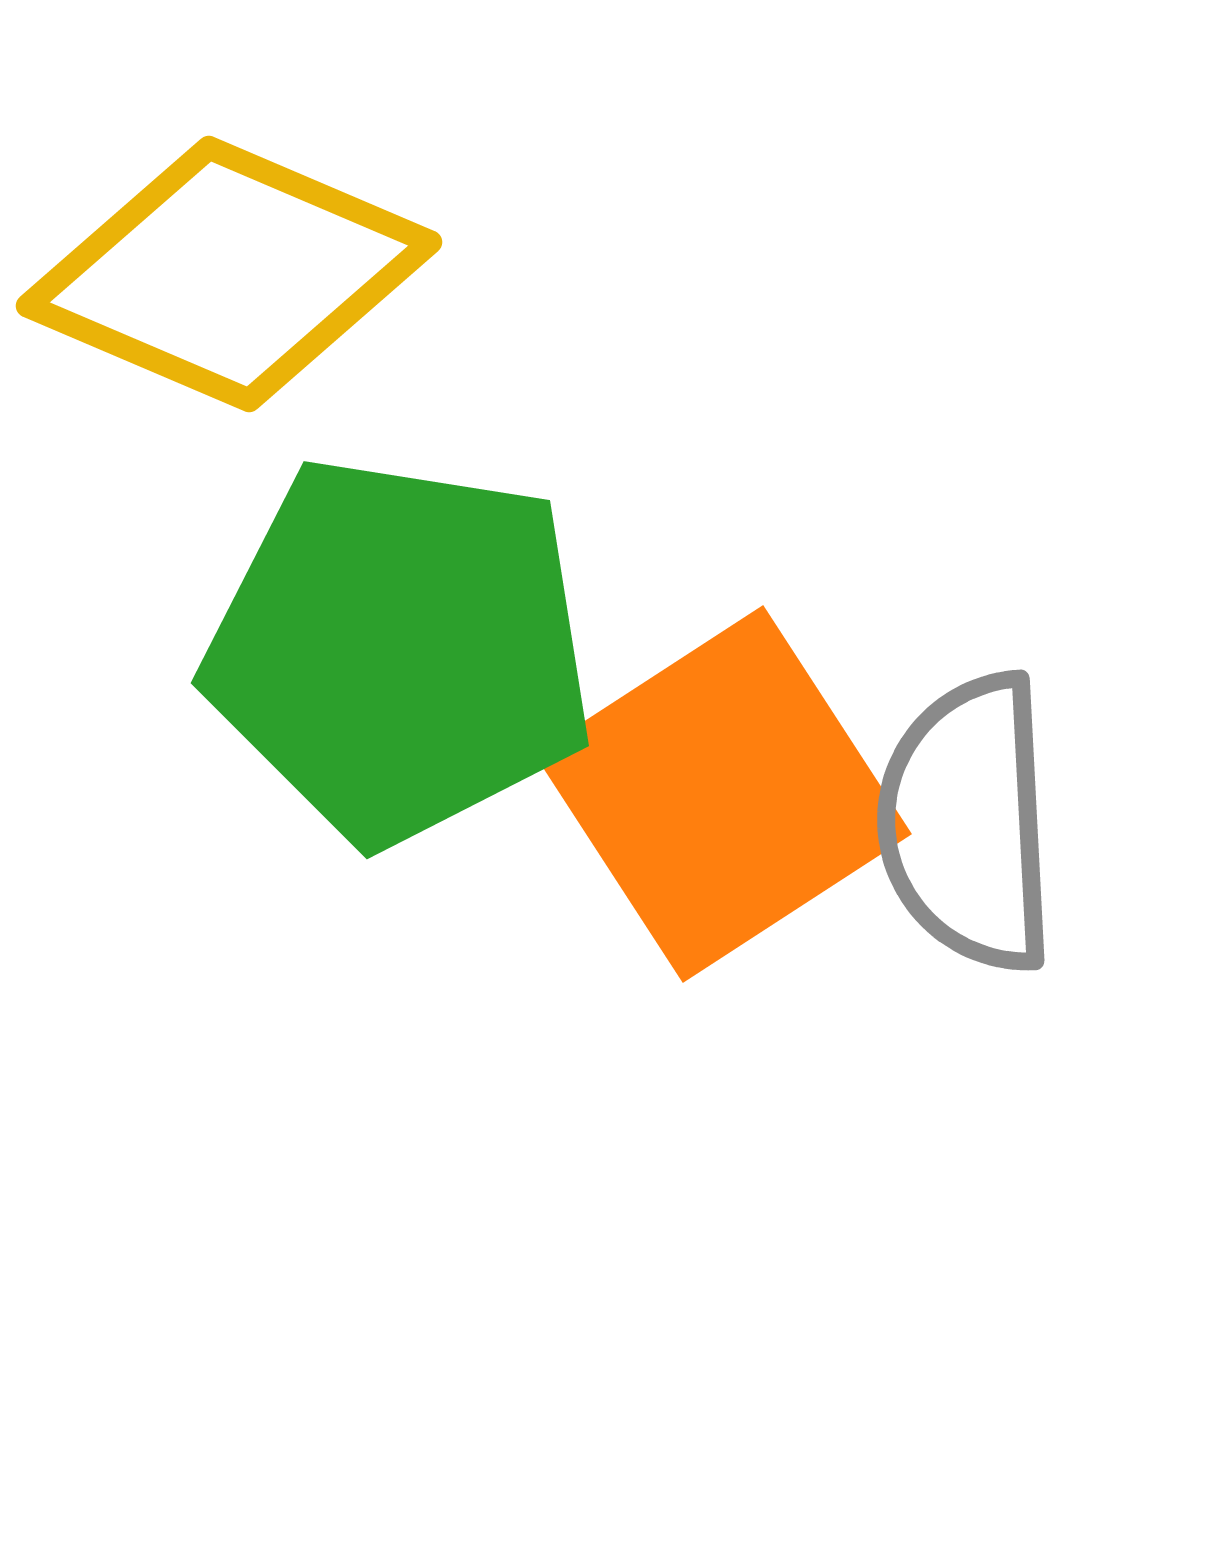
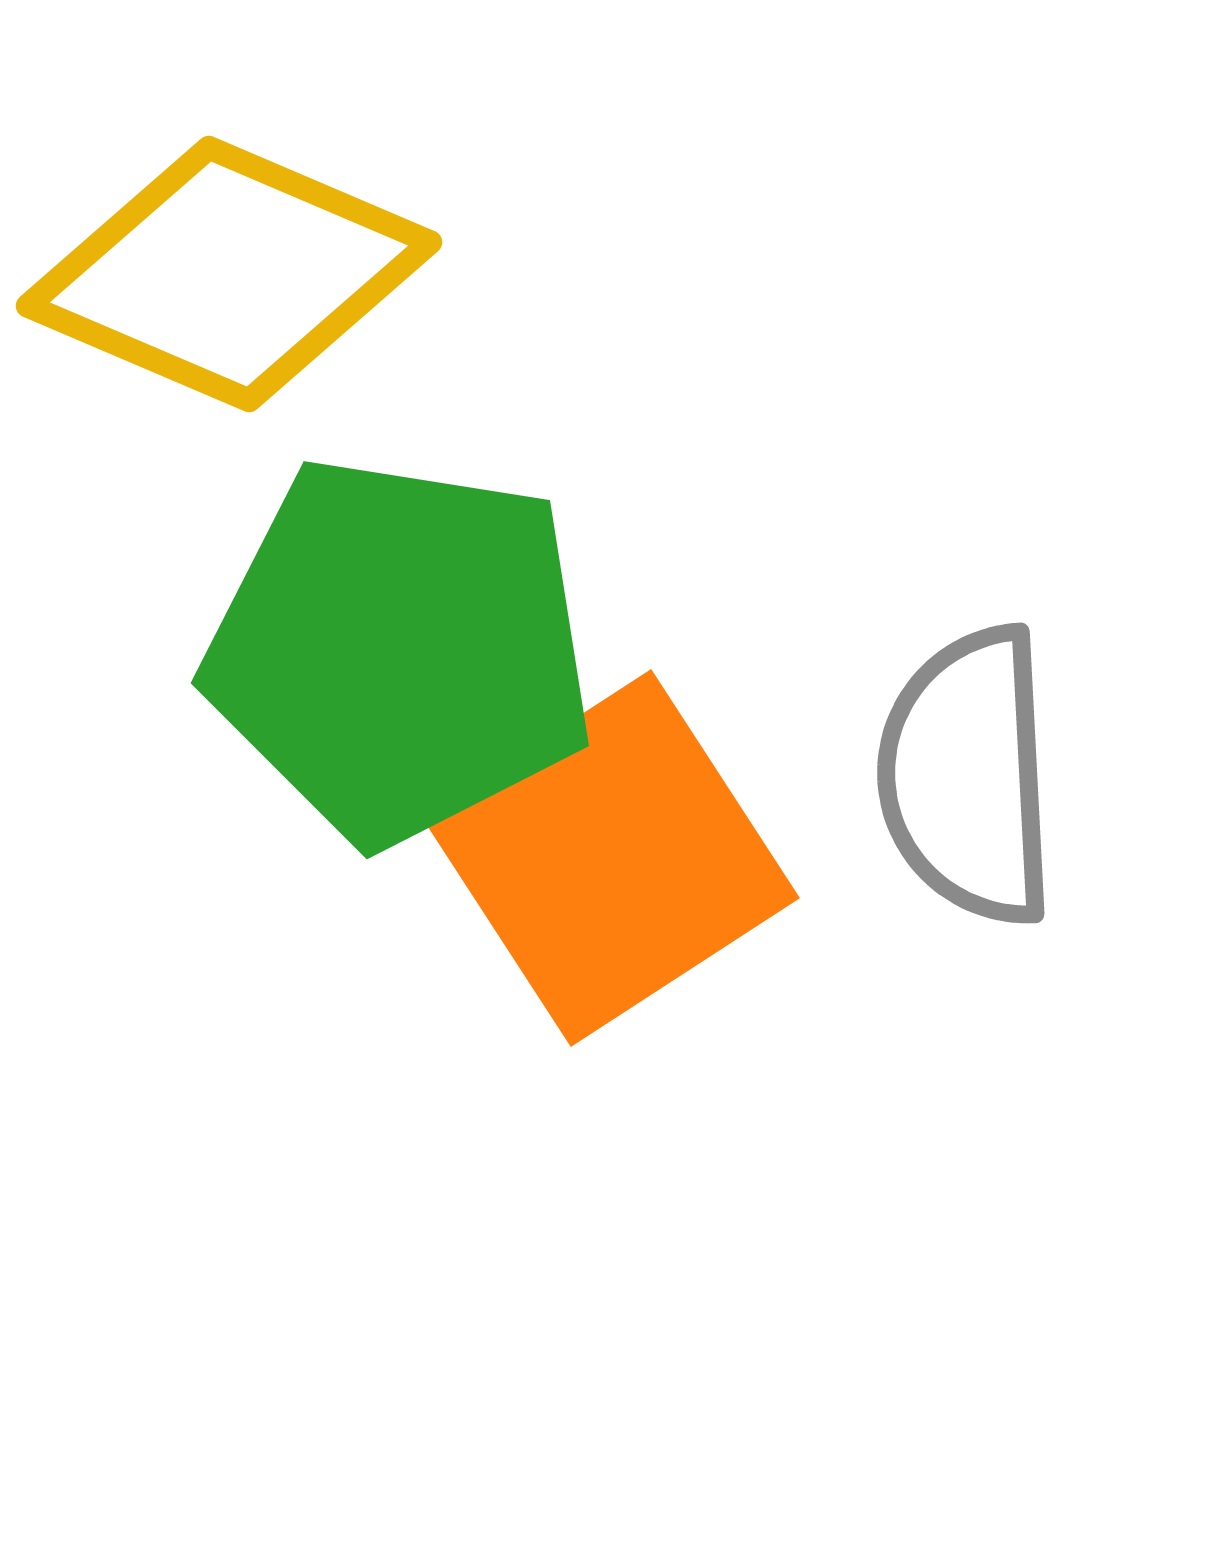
orange square: moved 112 px left, 64 px down
gray semicircle: moved 47 px up
